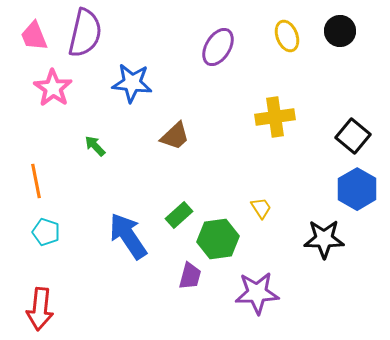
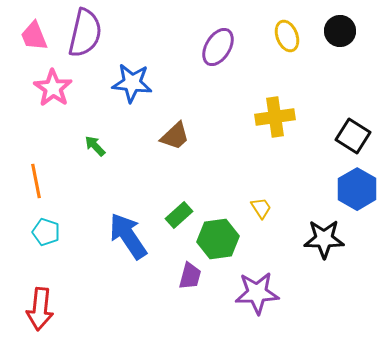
black square: rotated 8 degrees counterclockwise
